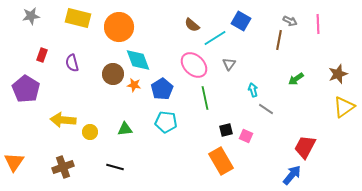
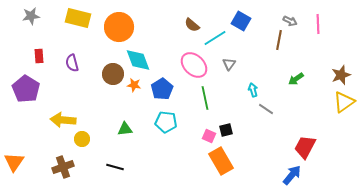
red rectangle: moved 3 px left, 1 px down; rotated 24 degrees counterclockwise
brown star: moved 3 px right, 1 px down
yellow triangle: moved 5 px up
yellow circle: moved 8 px left, 7 px down
pink square: moved 37 px left
